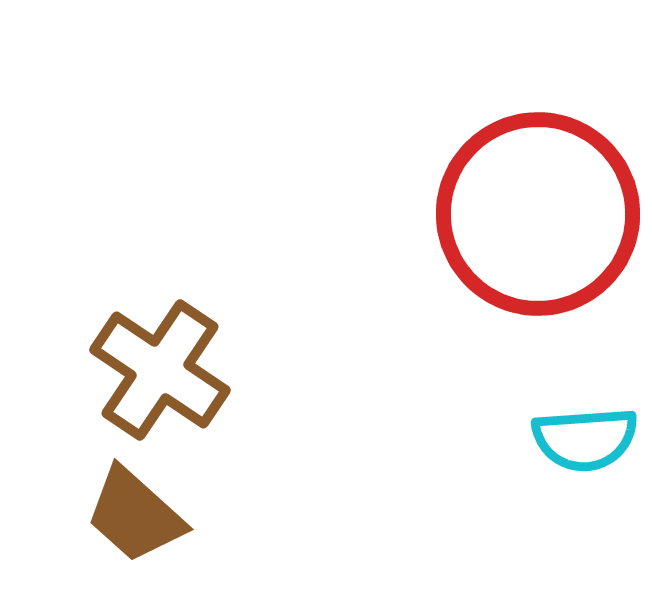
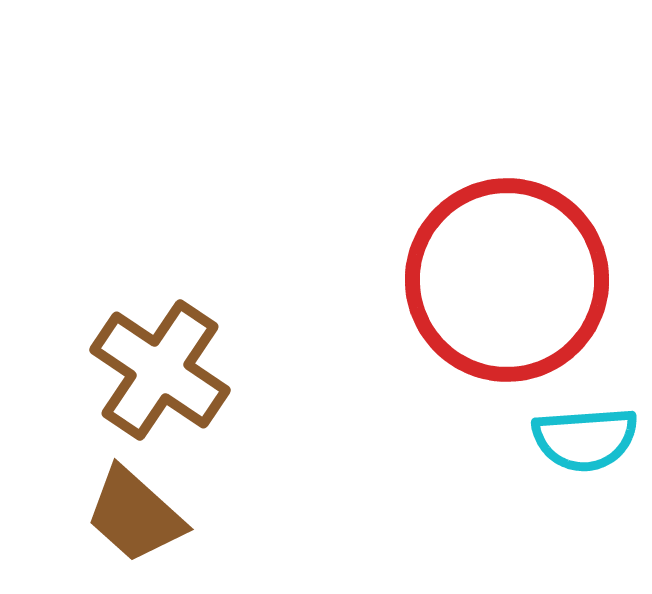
red circle: moved 31 px left, 66 px down
